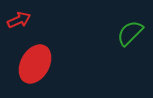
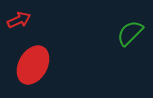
red ellipse: moved 2 px left, 1 px down
